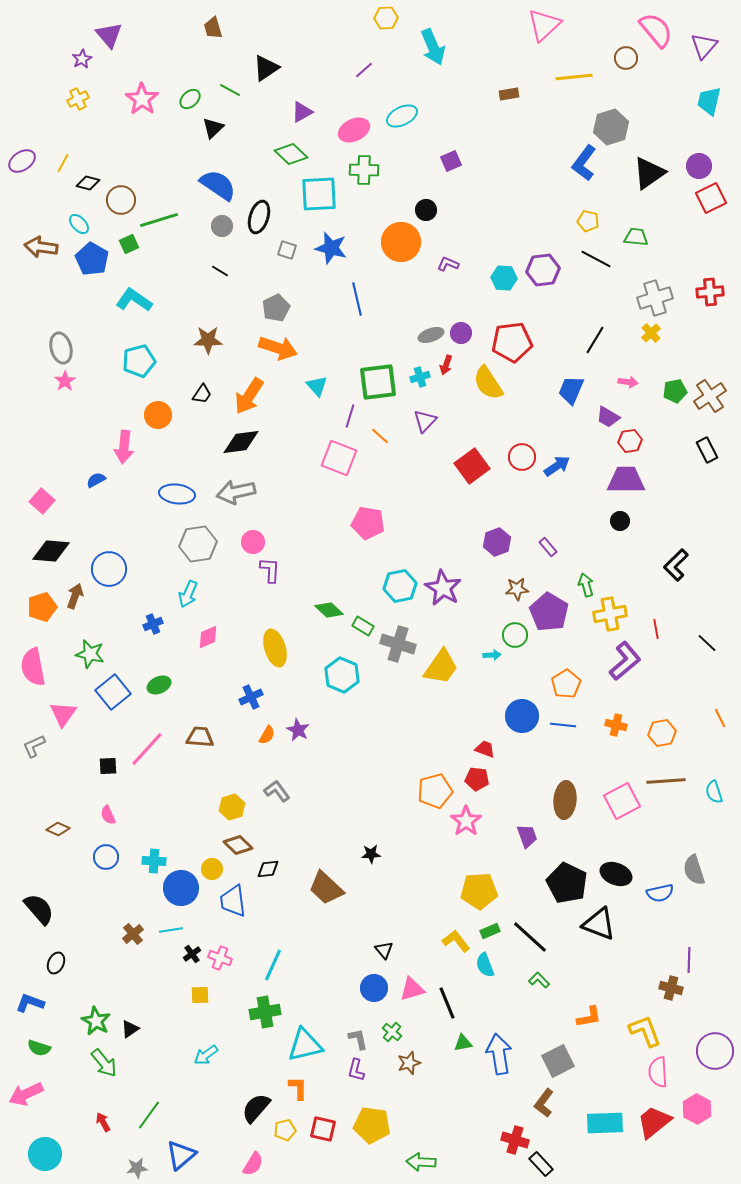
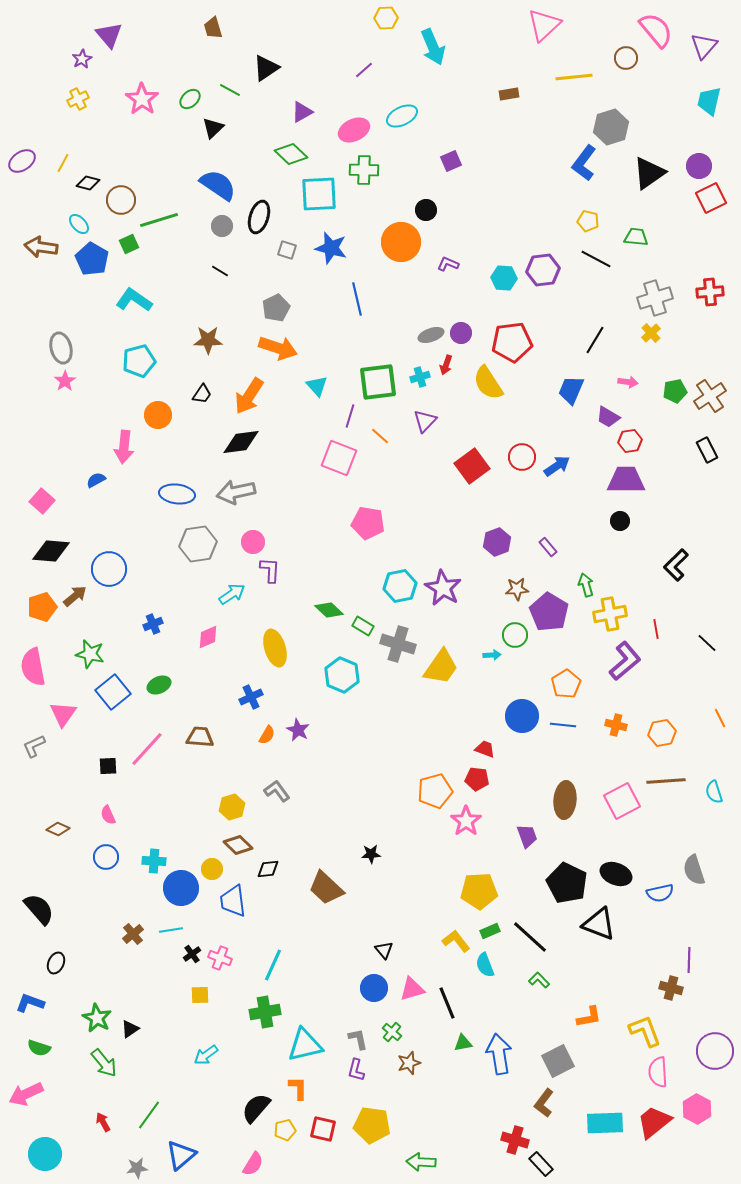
cyan arrow at (188, 594): moved 44 px right; rotated 148 degrees counterclockwise
brown arrow at (75, 596): rotated 30 degrees clockwise
green star at (96, 1021): moved 1 px right, 3 px up
